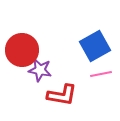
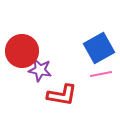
blue square: moved 4 px right, 2 px down
red circle: moved 1 px down
